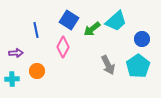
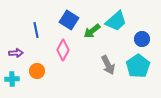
green arrow: moved 2 px down
pink diamond: moved 3 px down
